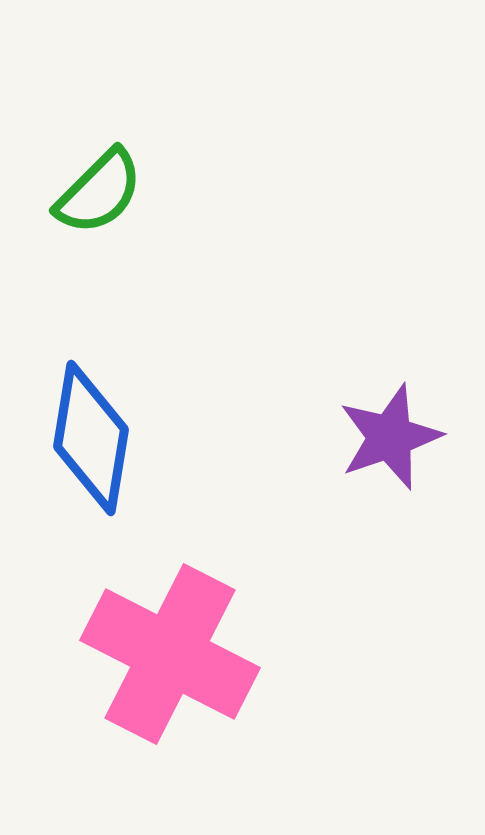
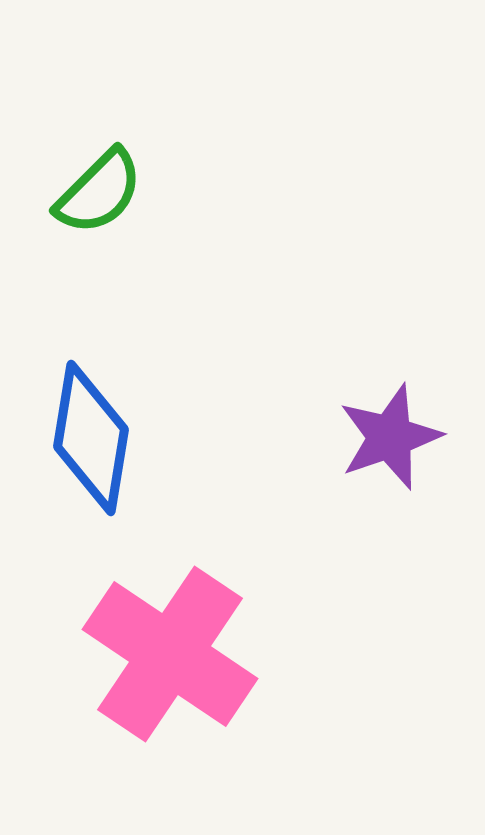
pink cross: rotated 7 degrees clockwise
